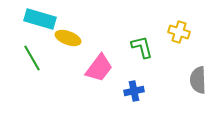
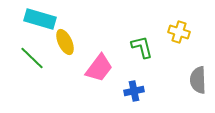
yellow ellipse: moved 3 px left, 4 px down; rotated 45 degrees clockwise
green line: rotated 16 degrees counterclockwise
